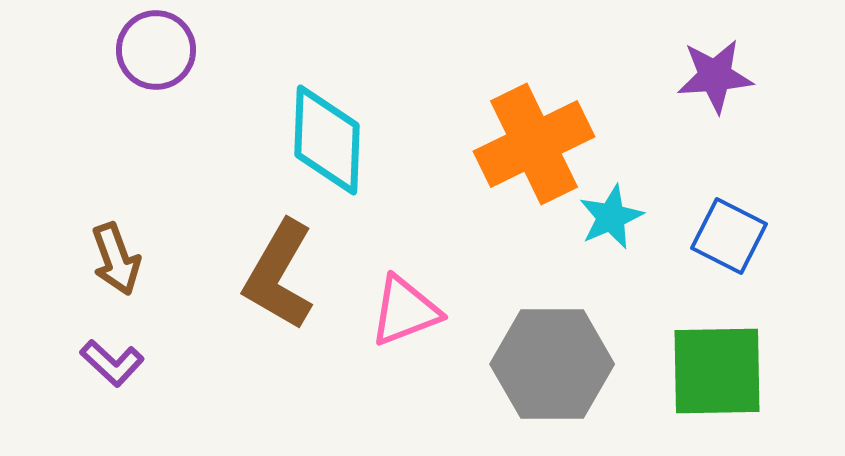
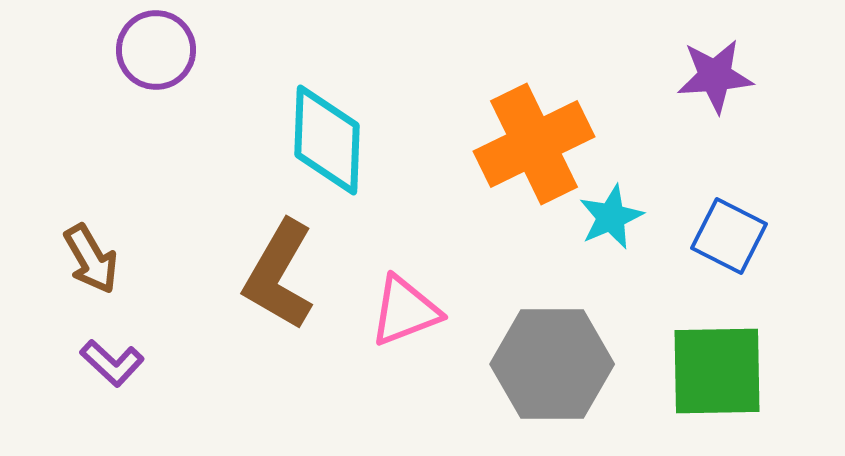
brown arrow: moved 25 px left; rotated 10 degrees counterclockwise
